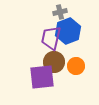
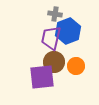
gray cross: moved 5 px left, 2 px down; rotated 24 degrees clockwise
